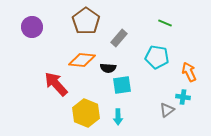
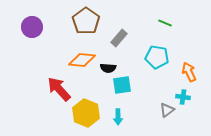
red arrow: moved 3 px right, 5 px down
